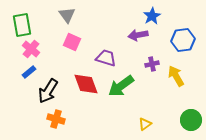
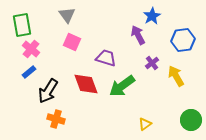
purple arrow: rotated 72 degrees clockwise
purple cross: moved 1 px up; rotated 24 degrees counterclockwise
green arrow: moved 1 px right
